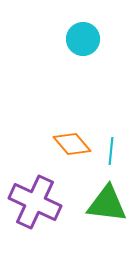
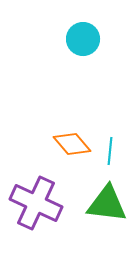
cyan line: moved 1 px left
purple cross: moved 1 px right, 1 px down
